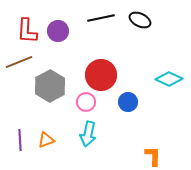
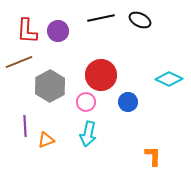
purple line: moved 5 px right, 14 px up
